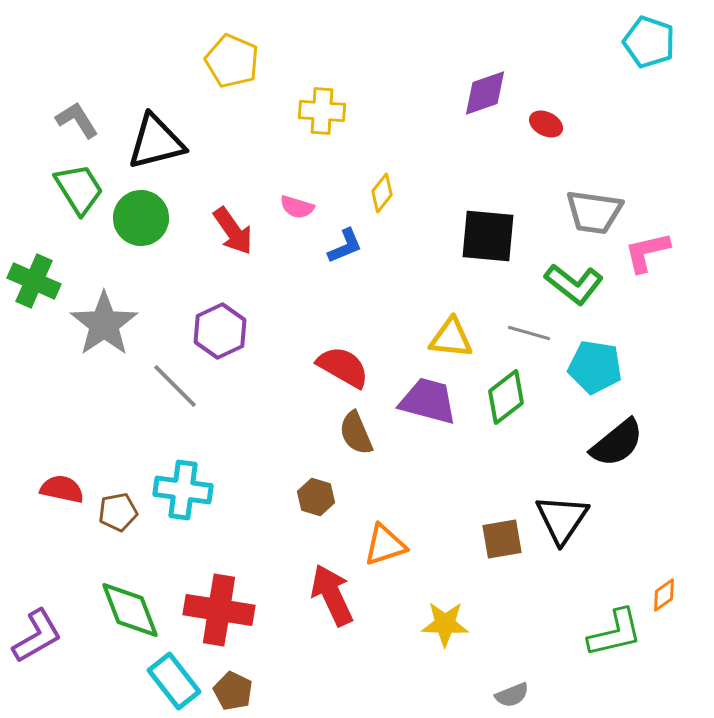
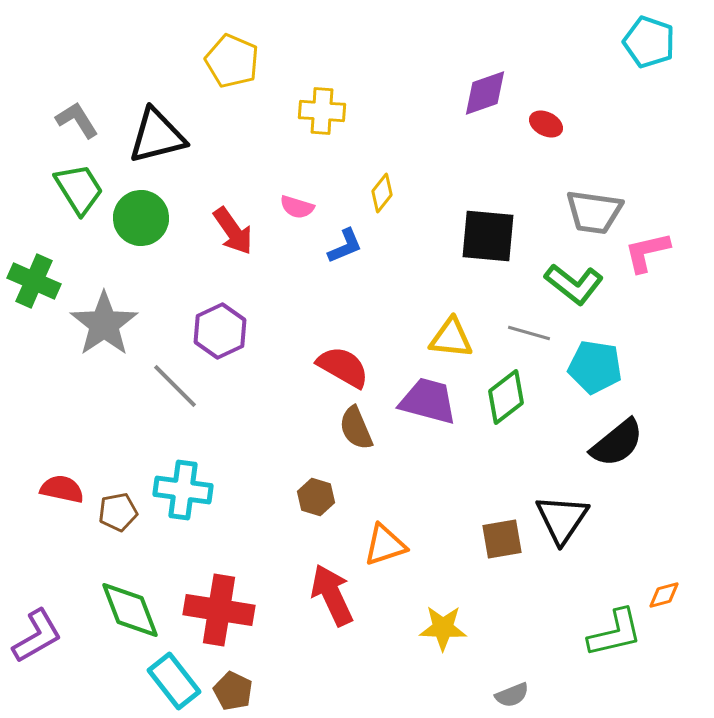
black triangle at (156, 142): moved 1 px right, 6 px up
brown semicircle at (356, 433): moved 5 px up
orange diamond at (664, 595): rotated 20 degrees clockwise
yellow star at (445, 624): moved 2 px left, 4 px down
